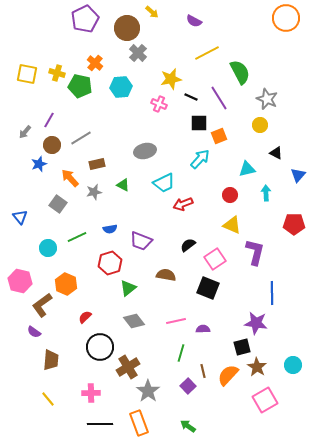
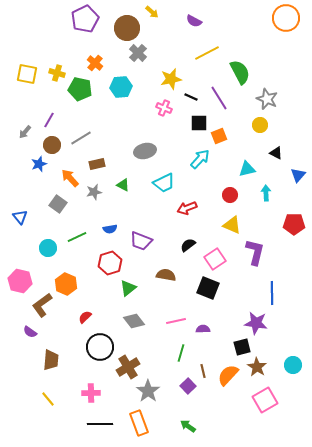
green pentagon at (80, 86): moved 3 px down
pink cross at (159, 104): moved 5 px right, 4 px down
red arrow at (183, 204): moved 4 px right, 4 px down
purple semicircle at (34, 332): moved 4 px left
